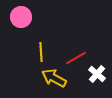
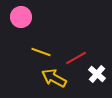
yellow line: rotated 66 degrees counterclockwise
